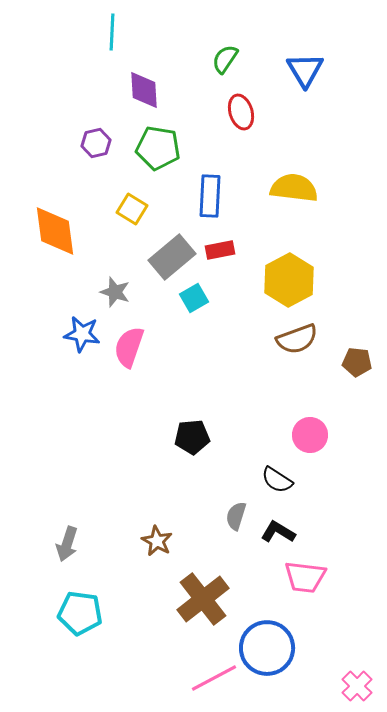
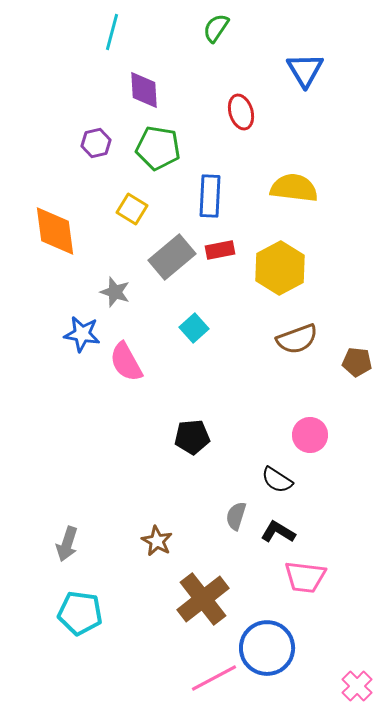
cyan line: rotated 12 degrees clockwise
green semicircle: moved 9 px left, 31 px up
yellow hexagon: moved 9 px left, 12 px up
cyan square: moved 30 px down; rotated 12 degrees counterclockwise
pink semicircle: moved 3 px left, 15 px down; rotated 48 degrees counterclockwise
